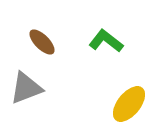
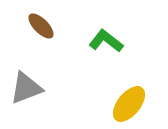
brown ellipse: moved 1 px left, 16 px up
